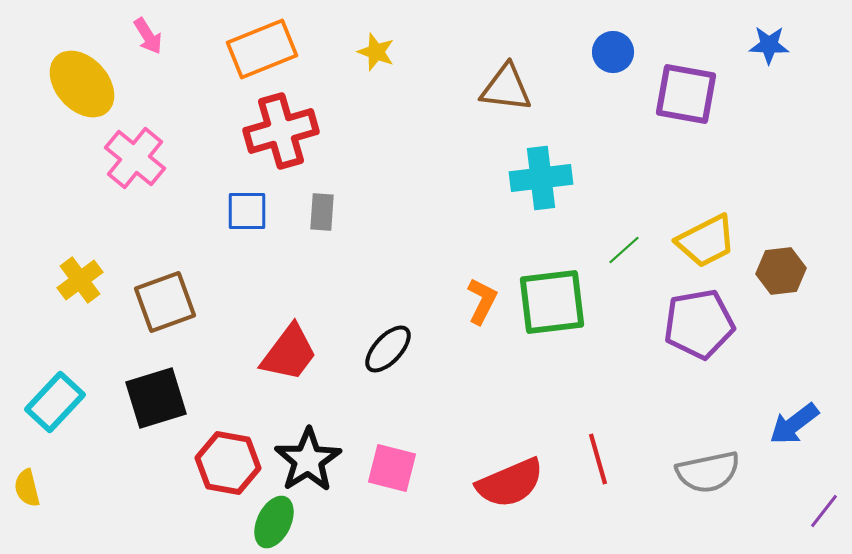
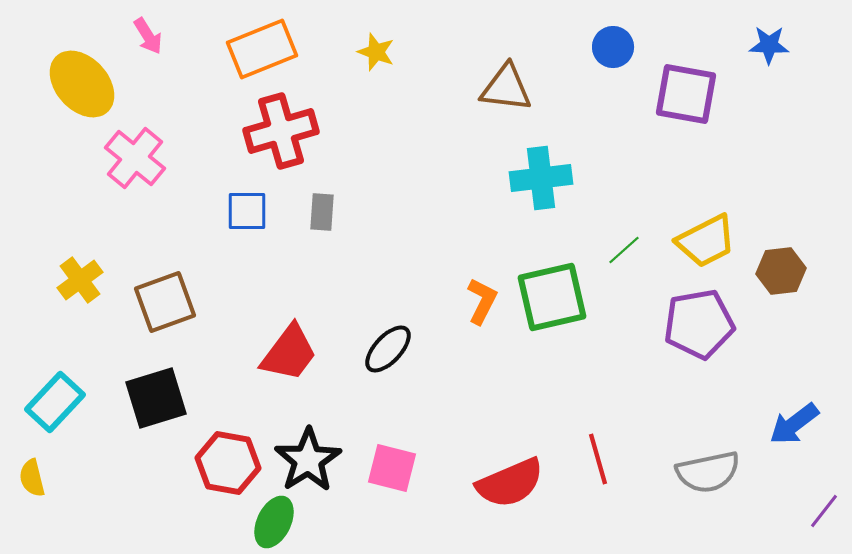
blue circle: moved 5 px up
green square: moved 5 px up; rotated 6 degrees counterclockwise
yellow semicircle: moved 5 px right, 10 px up
